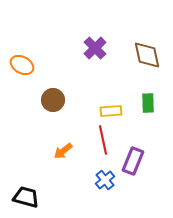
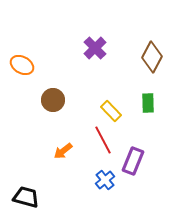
brown diamond: moved 5 px right, 2 px down; rotated 40 degrees clockwise
yellow rectangle: rotated 50 degrees clockwise
red line: rotated 16 degrees counterclockwise
